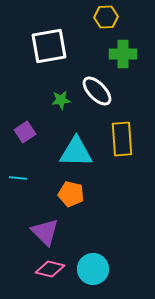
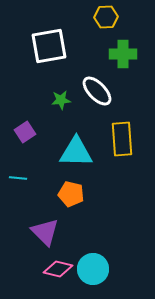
pink diamond: moved 8 px right
